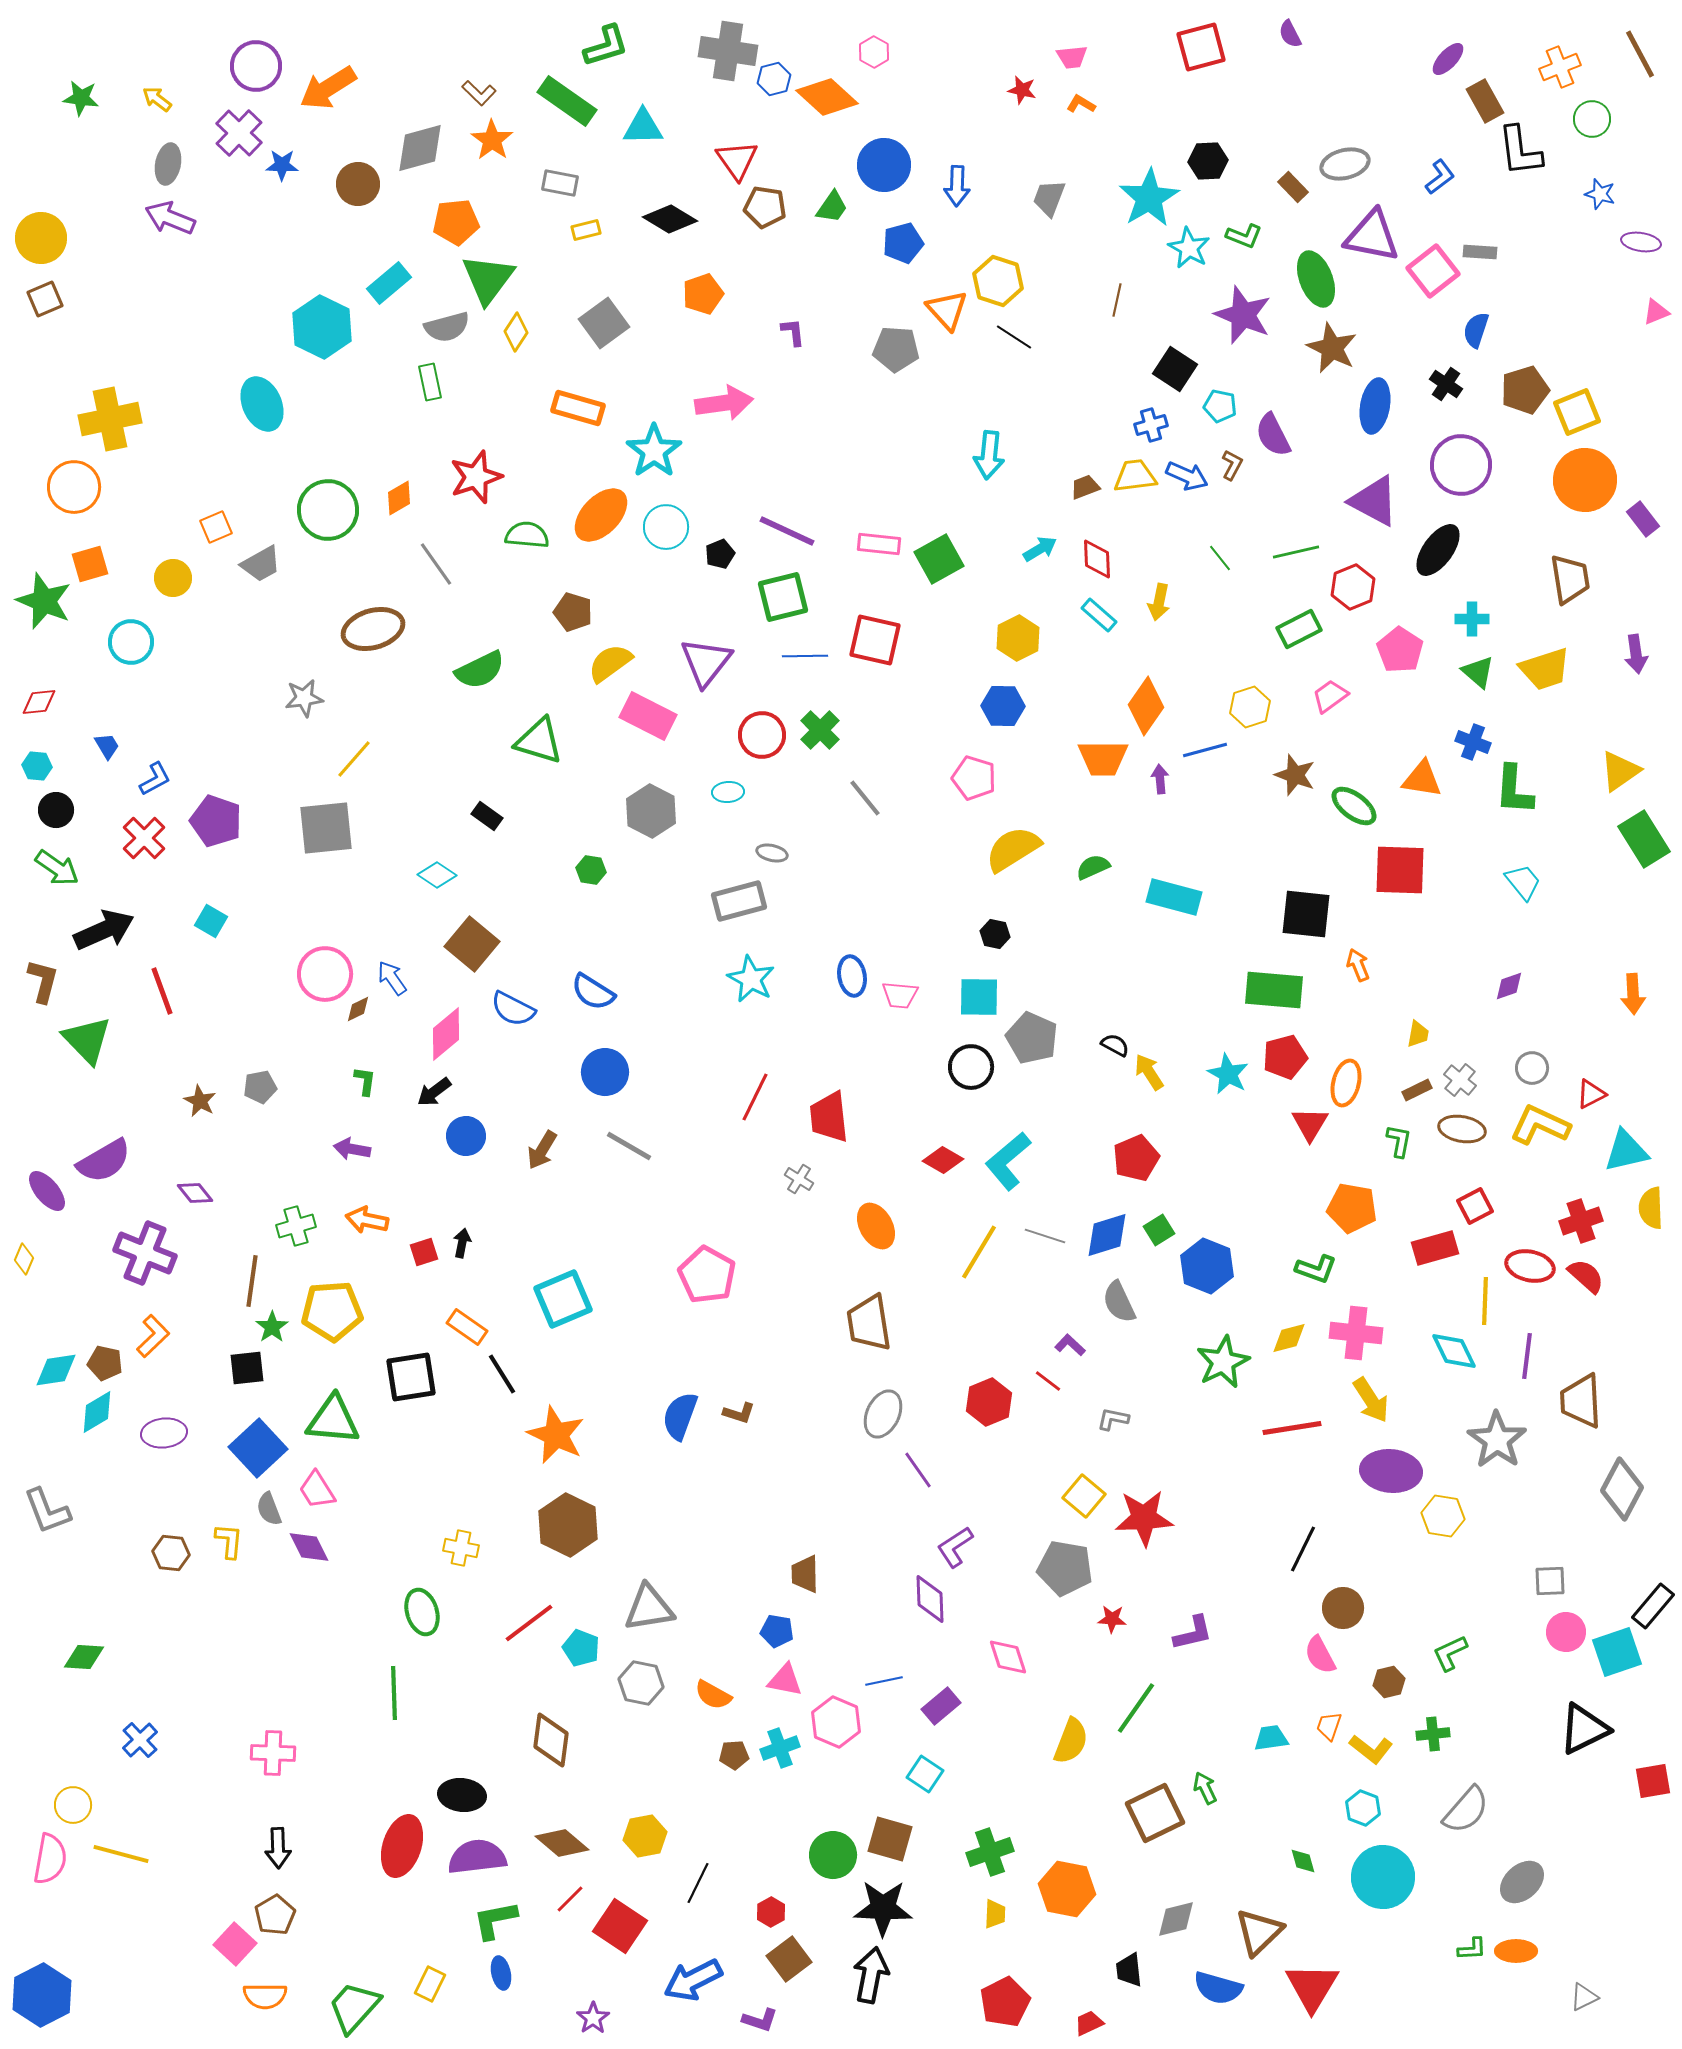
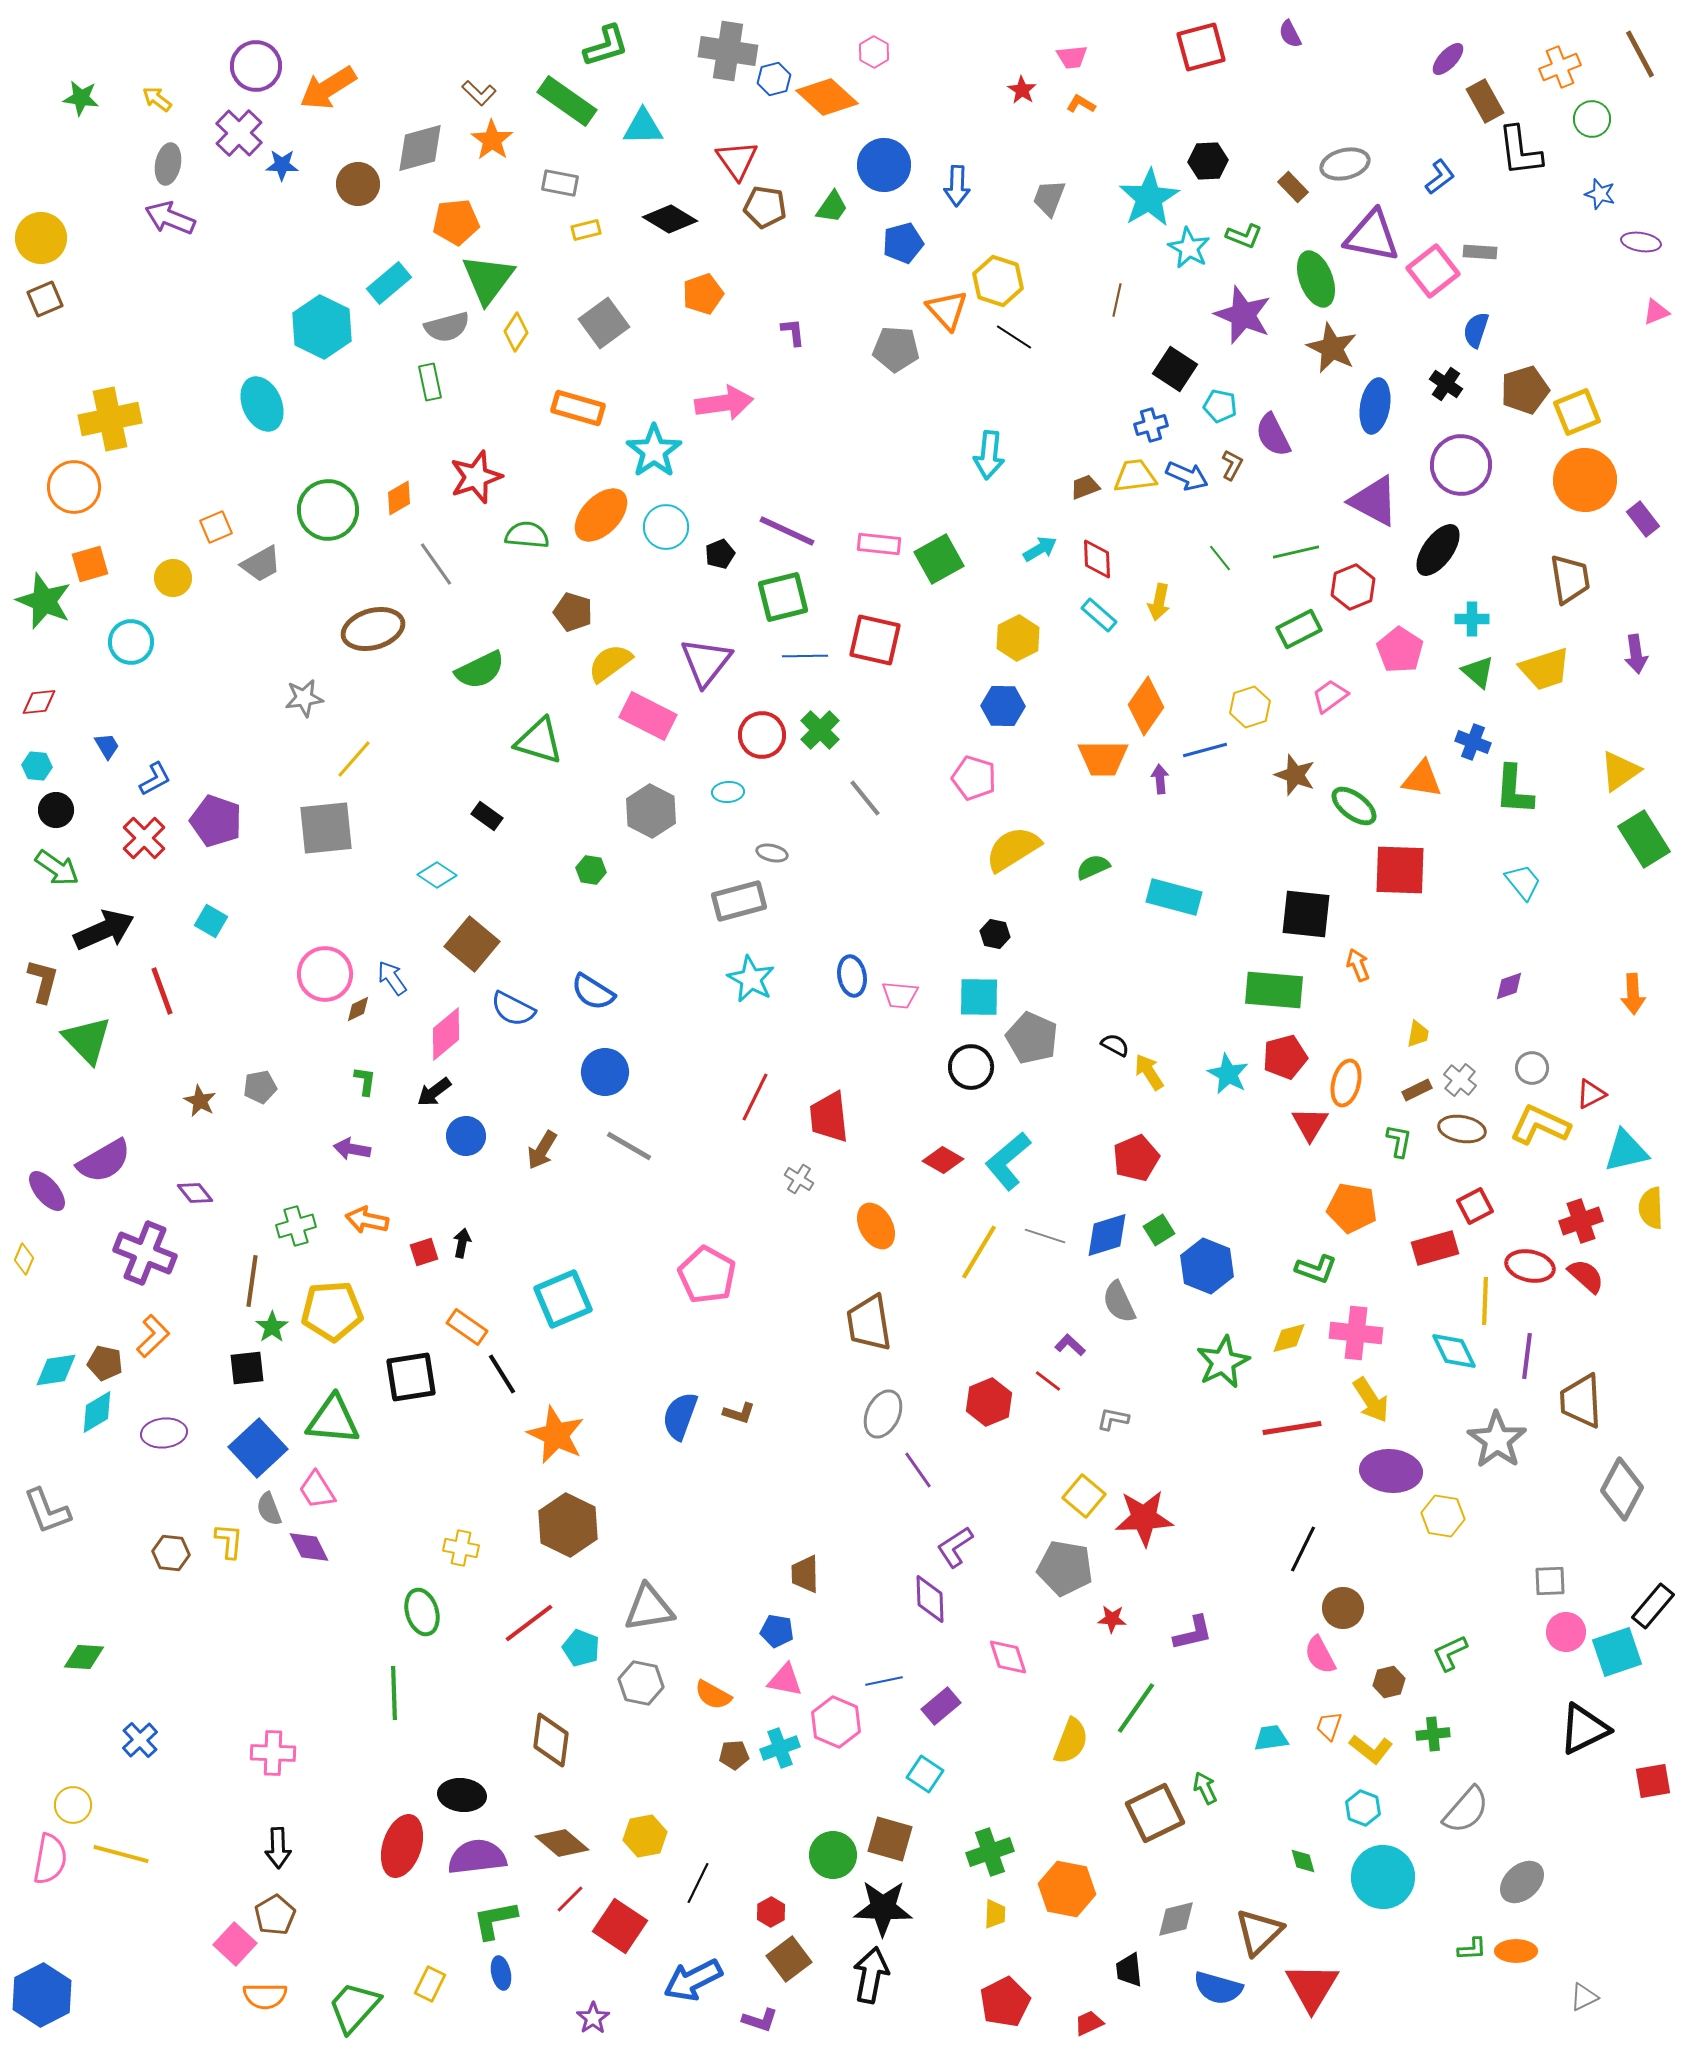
red star at (1022, 90): rotated 20 degrees clockwise
